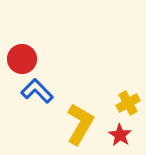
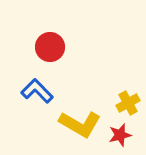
red circle: moved 28 px right, 12 px up
yellow L-shape: rotated 90 degrees clockwise
red star: rotated 25 degrees clockwise
